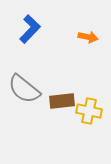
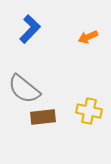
orange arrow: rotated 144 degrees clockwise
brown rectangle: moved 19 px left, 16 px down
